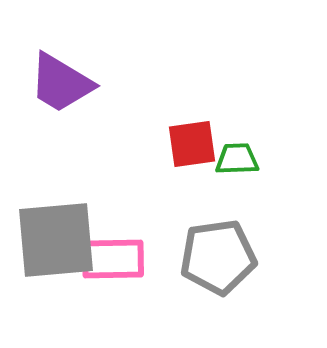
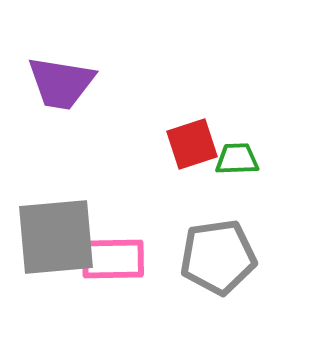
purple trapezoid: rotated 22 degrees counterclockwise
red square: rotated 10 degrees counterclockwise
gray square: moved 3 px up
